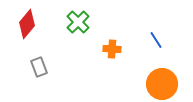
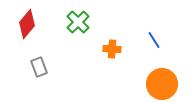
blue line: moved 2 px left
